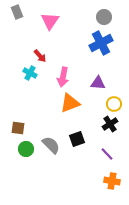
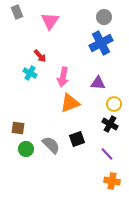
black cross: rotated 28 degrees counterclockwise
